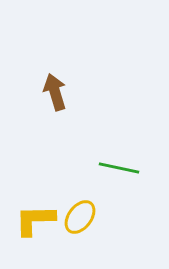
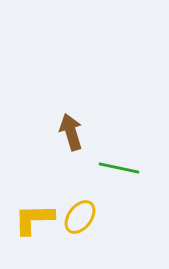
brown arrow: moved 16 px right, 40 px down
yellow L-shape: moved 1 px left, 1 px up
